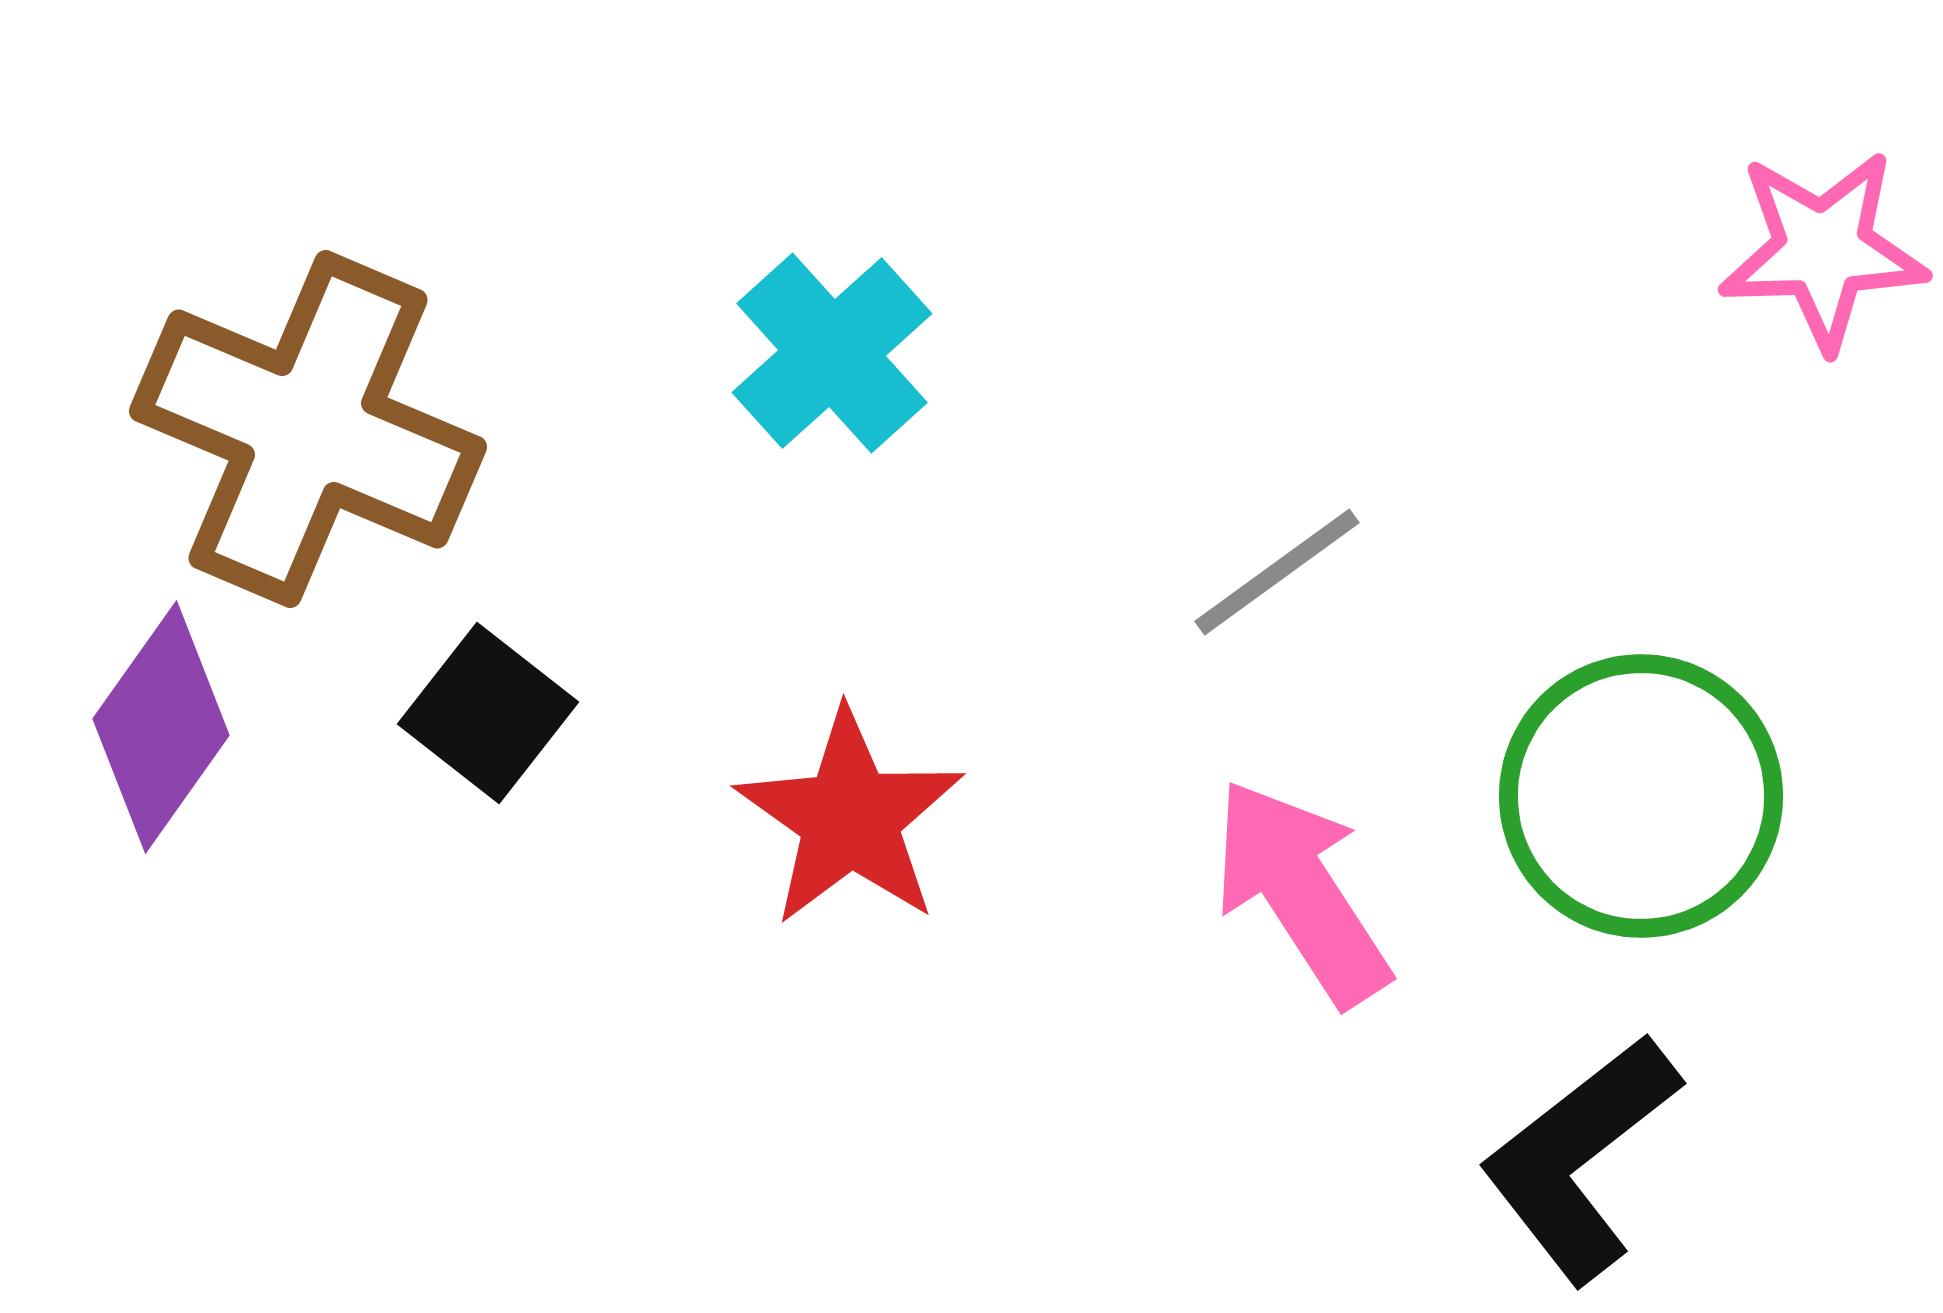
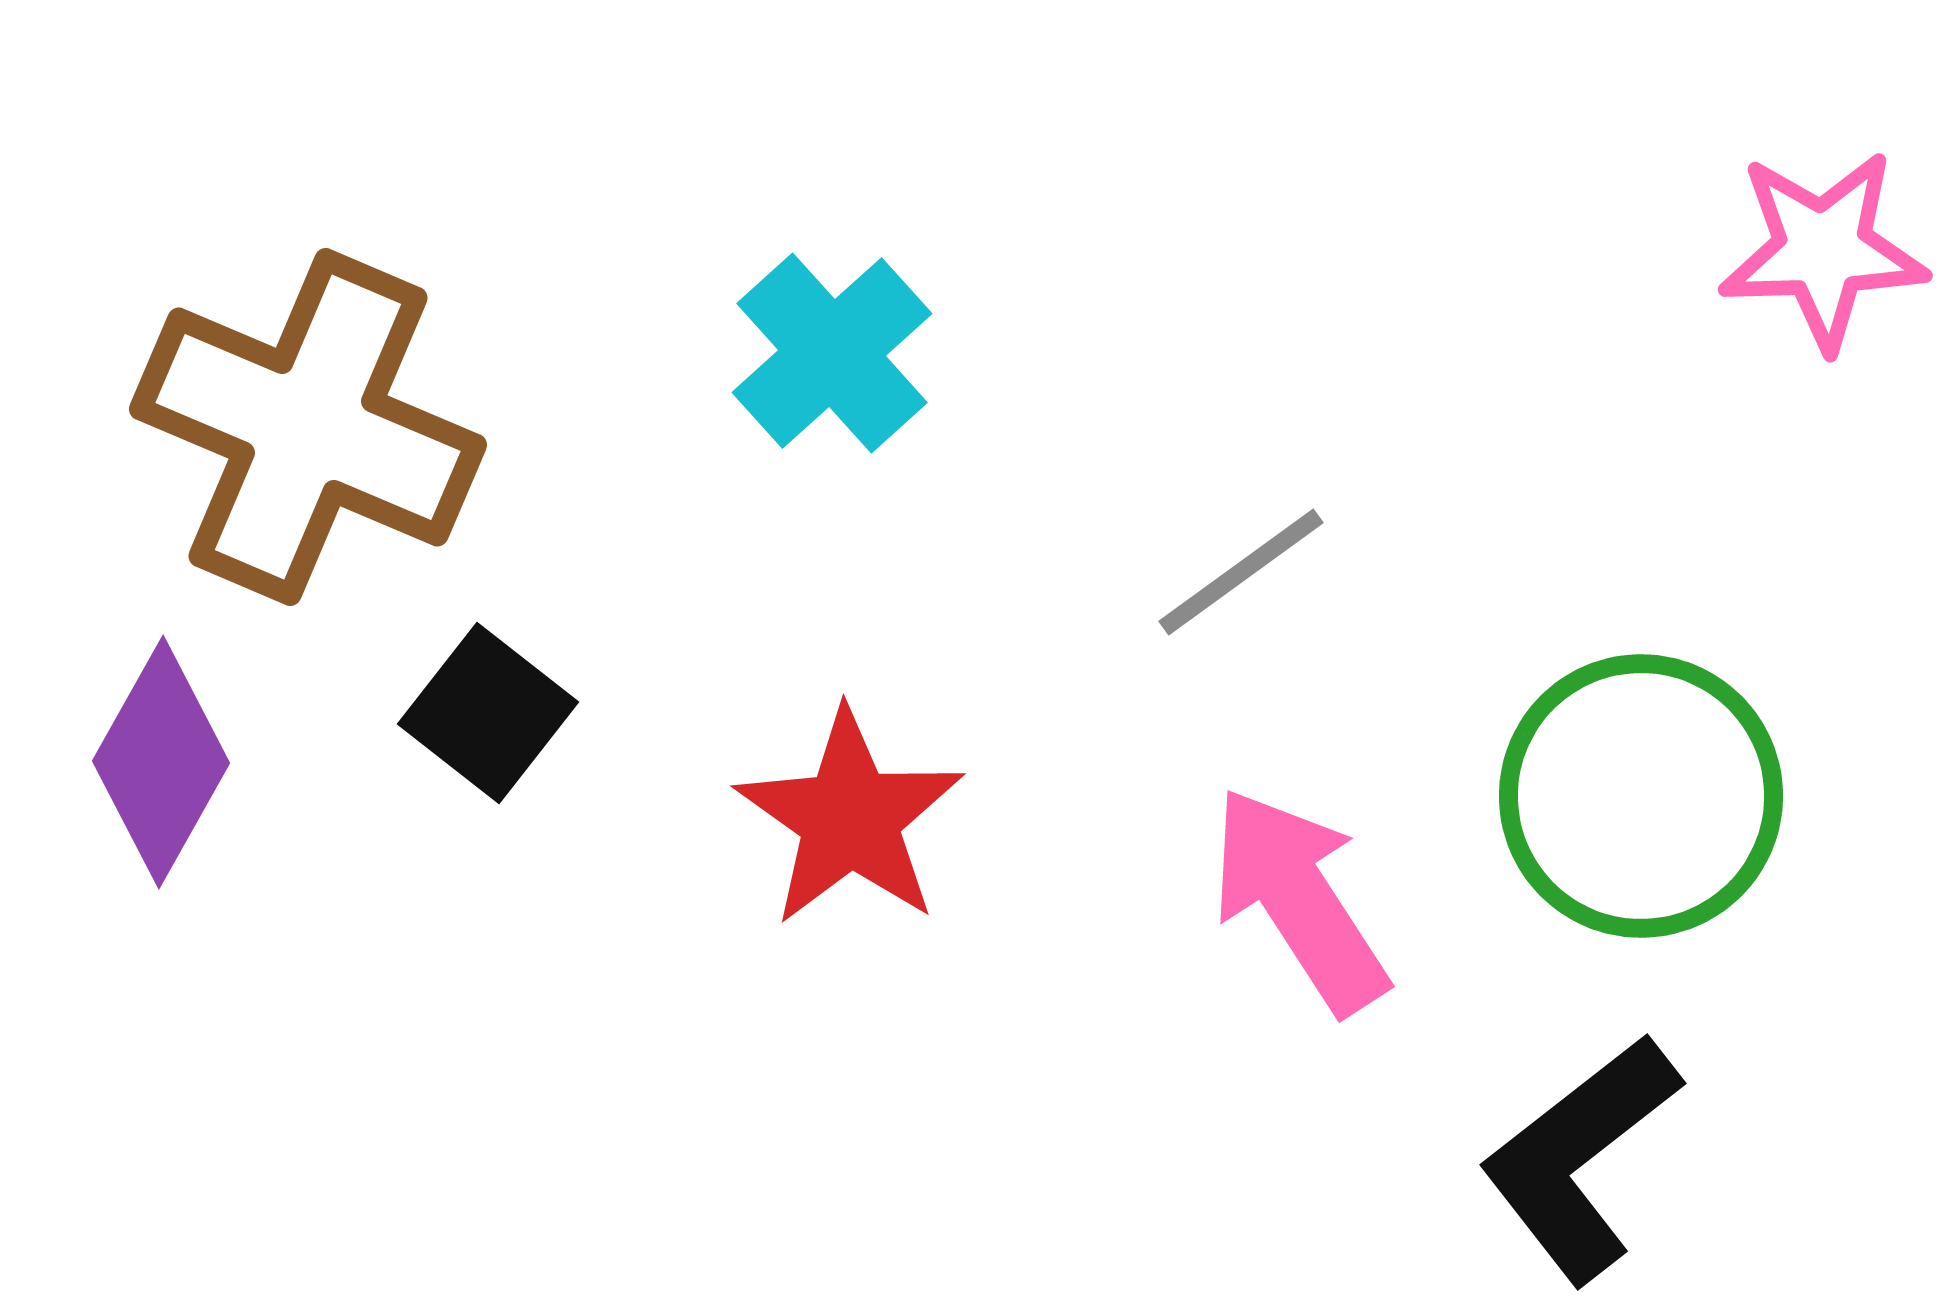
brown cross: moved 2 px up
gray line: moved 36 px left
purple diamond: moved 35 px down; rotated 6 degrees counterclockwise
pink arrow: moved 2 px left, 8 px down
